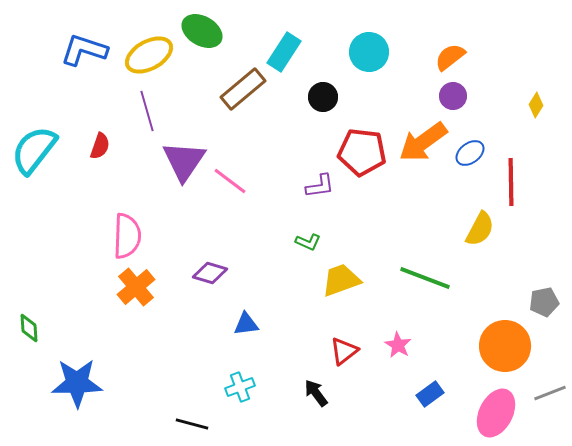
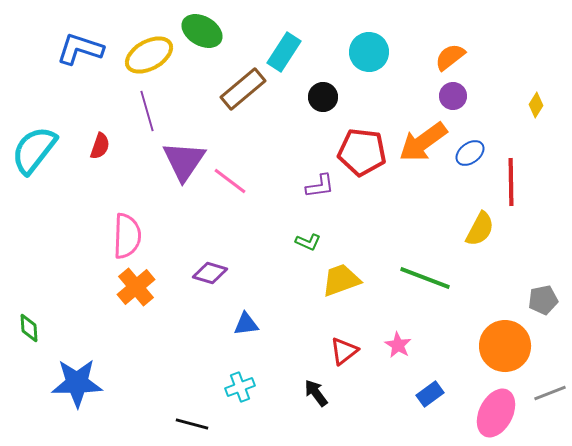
blue L-shape: moved 4 px left, 1 px up
gray pentagon: moved 1 px left, 2 px up
